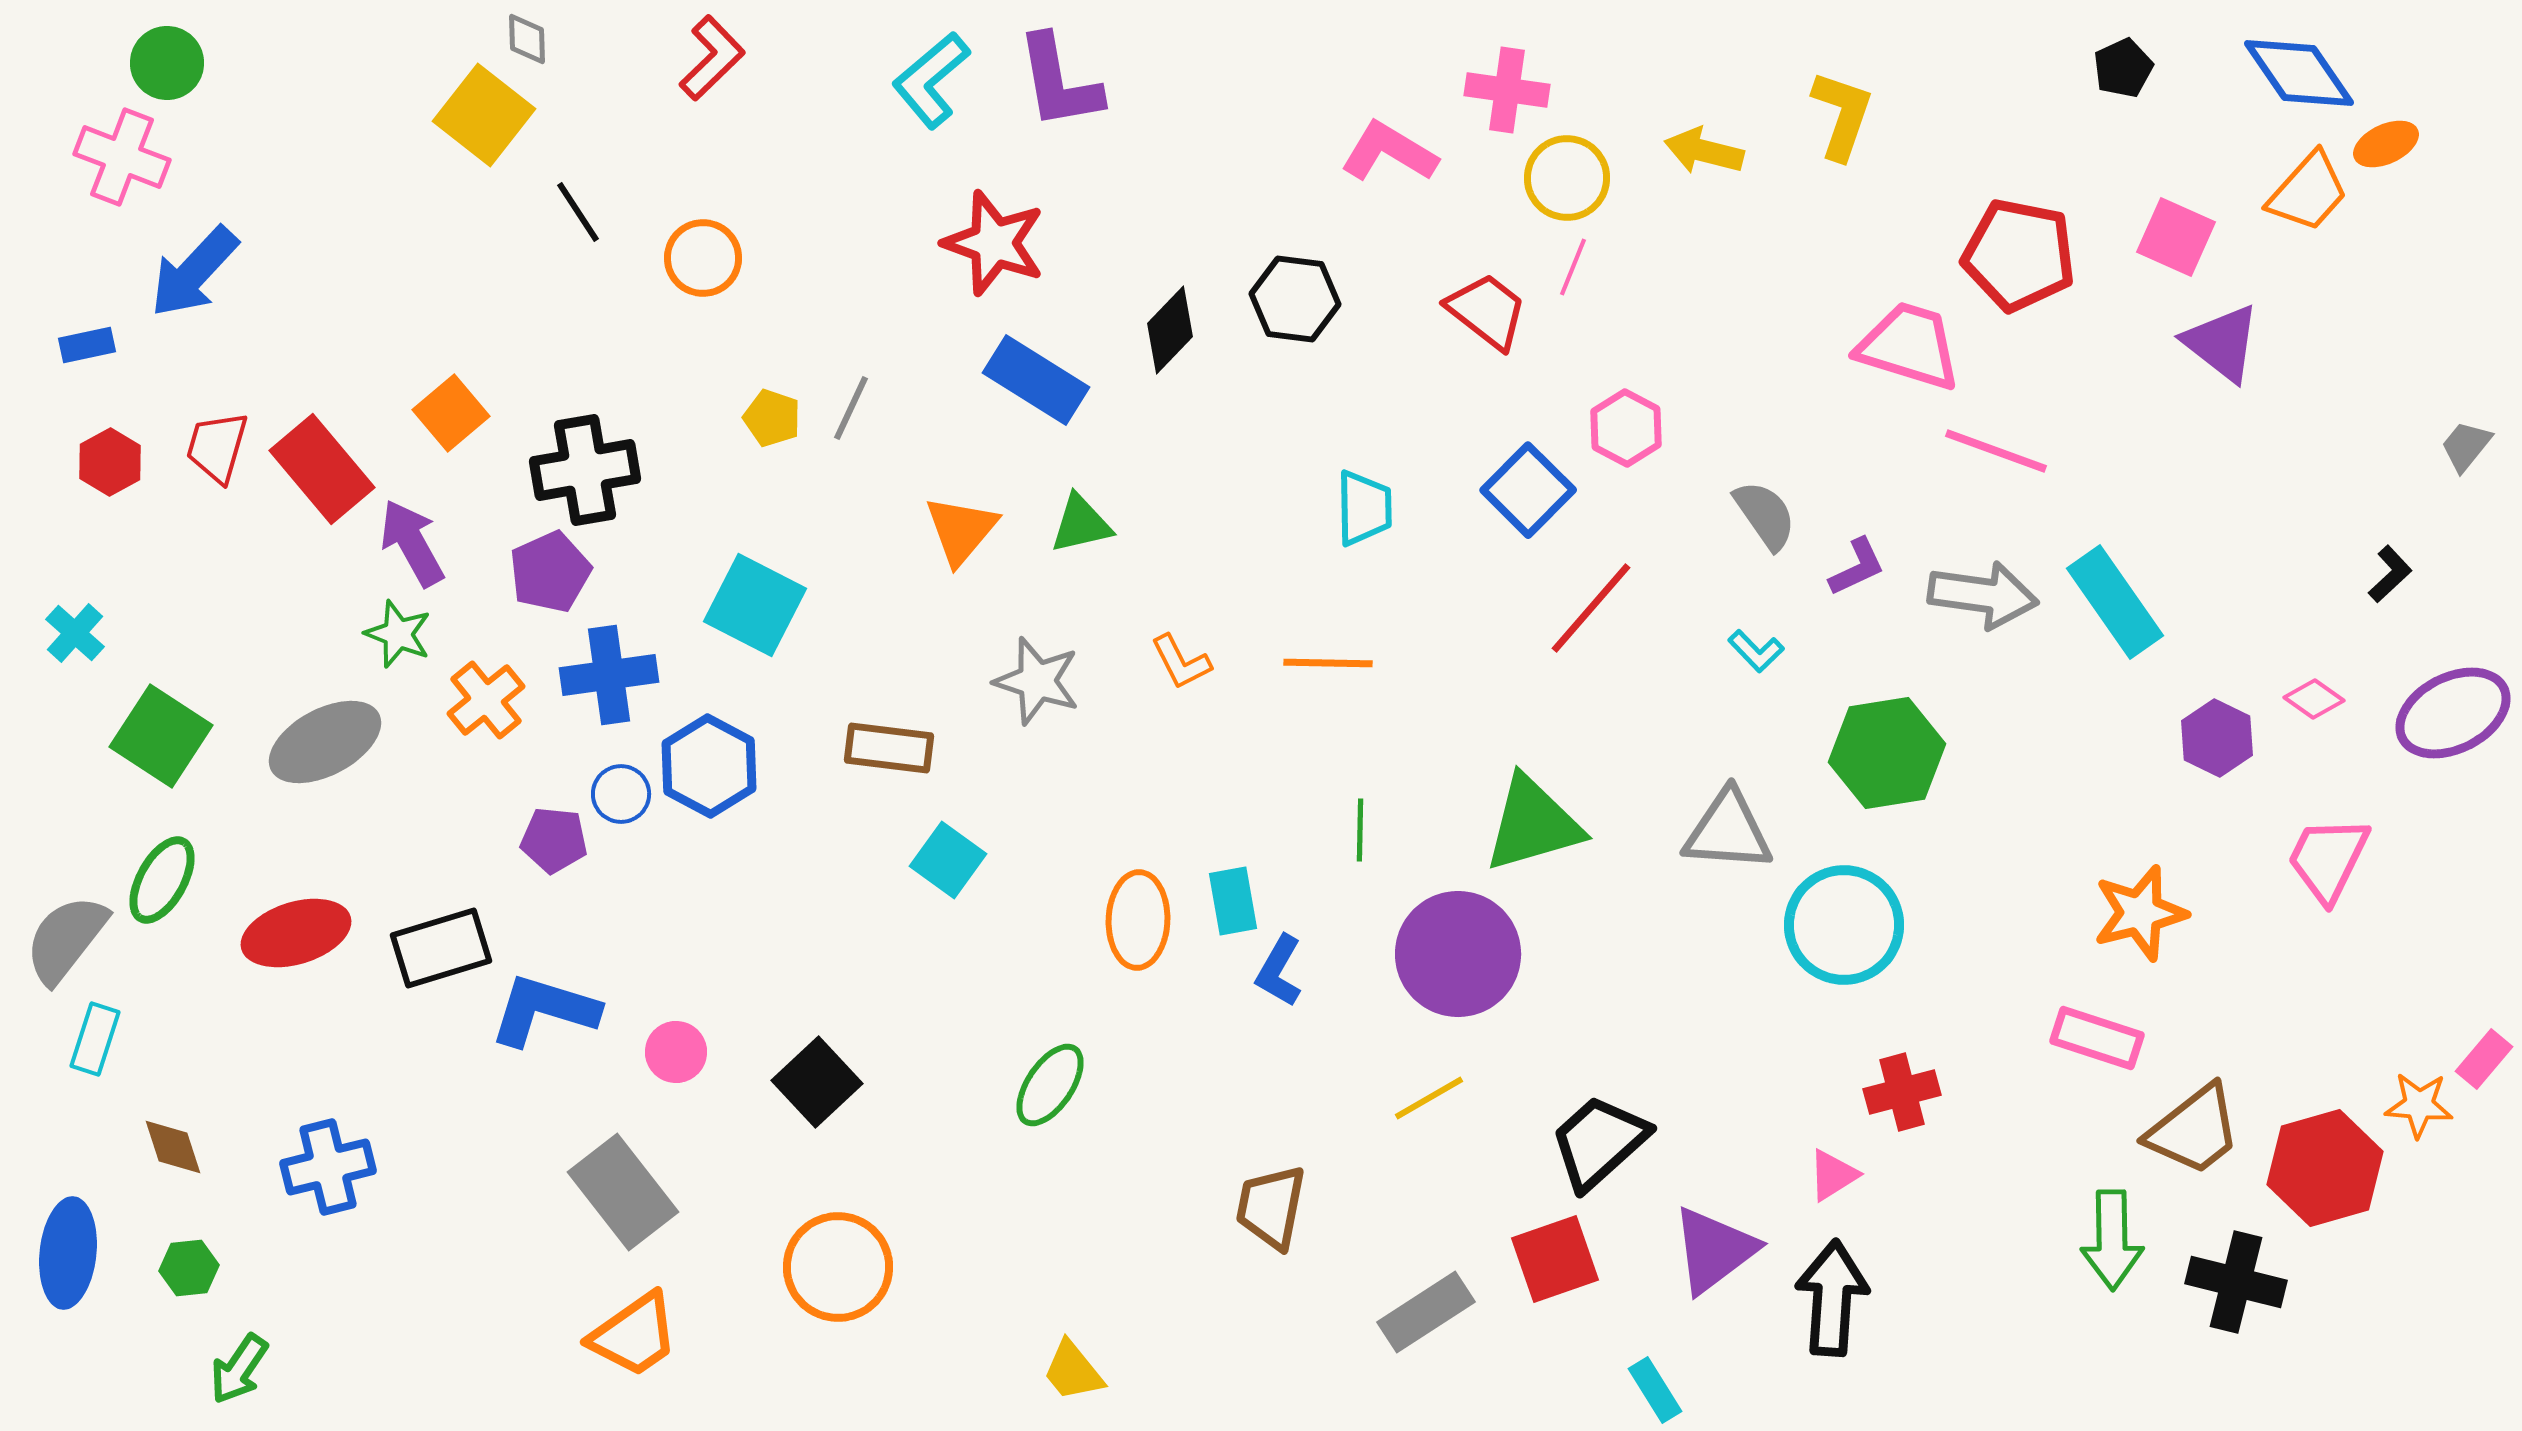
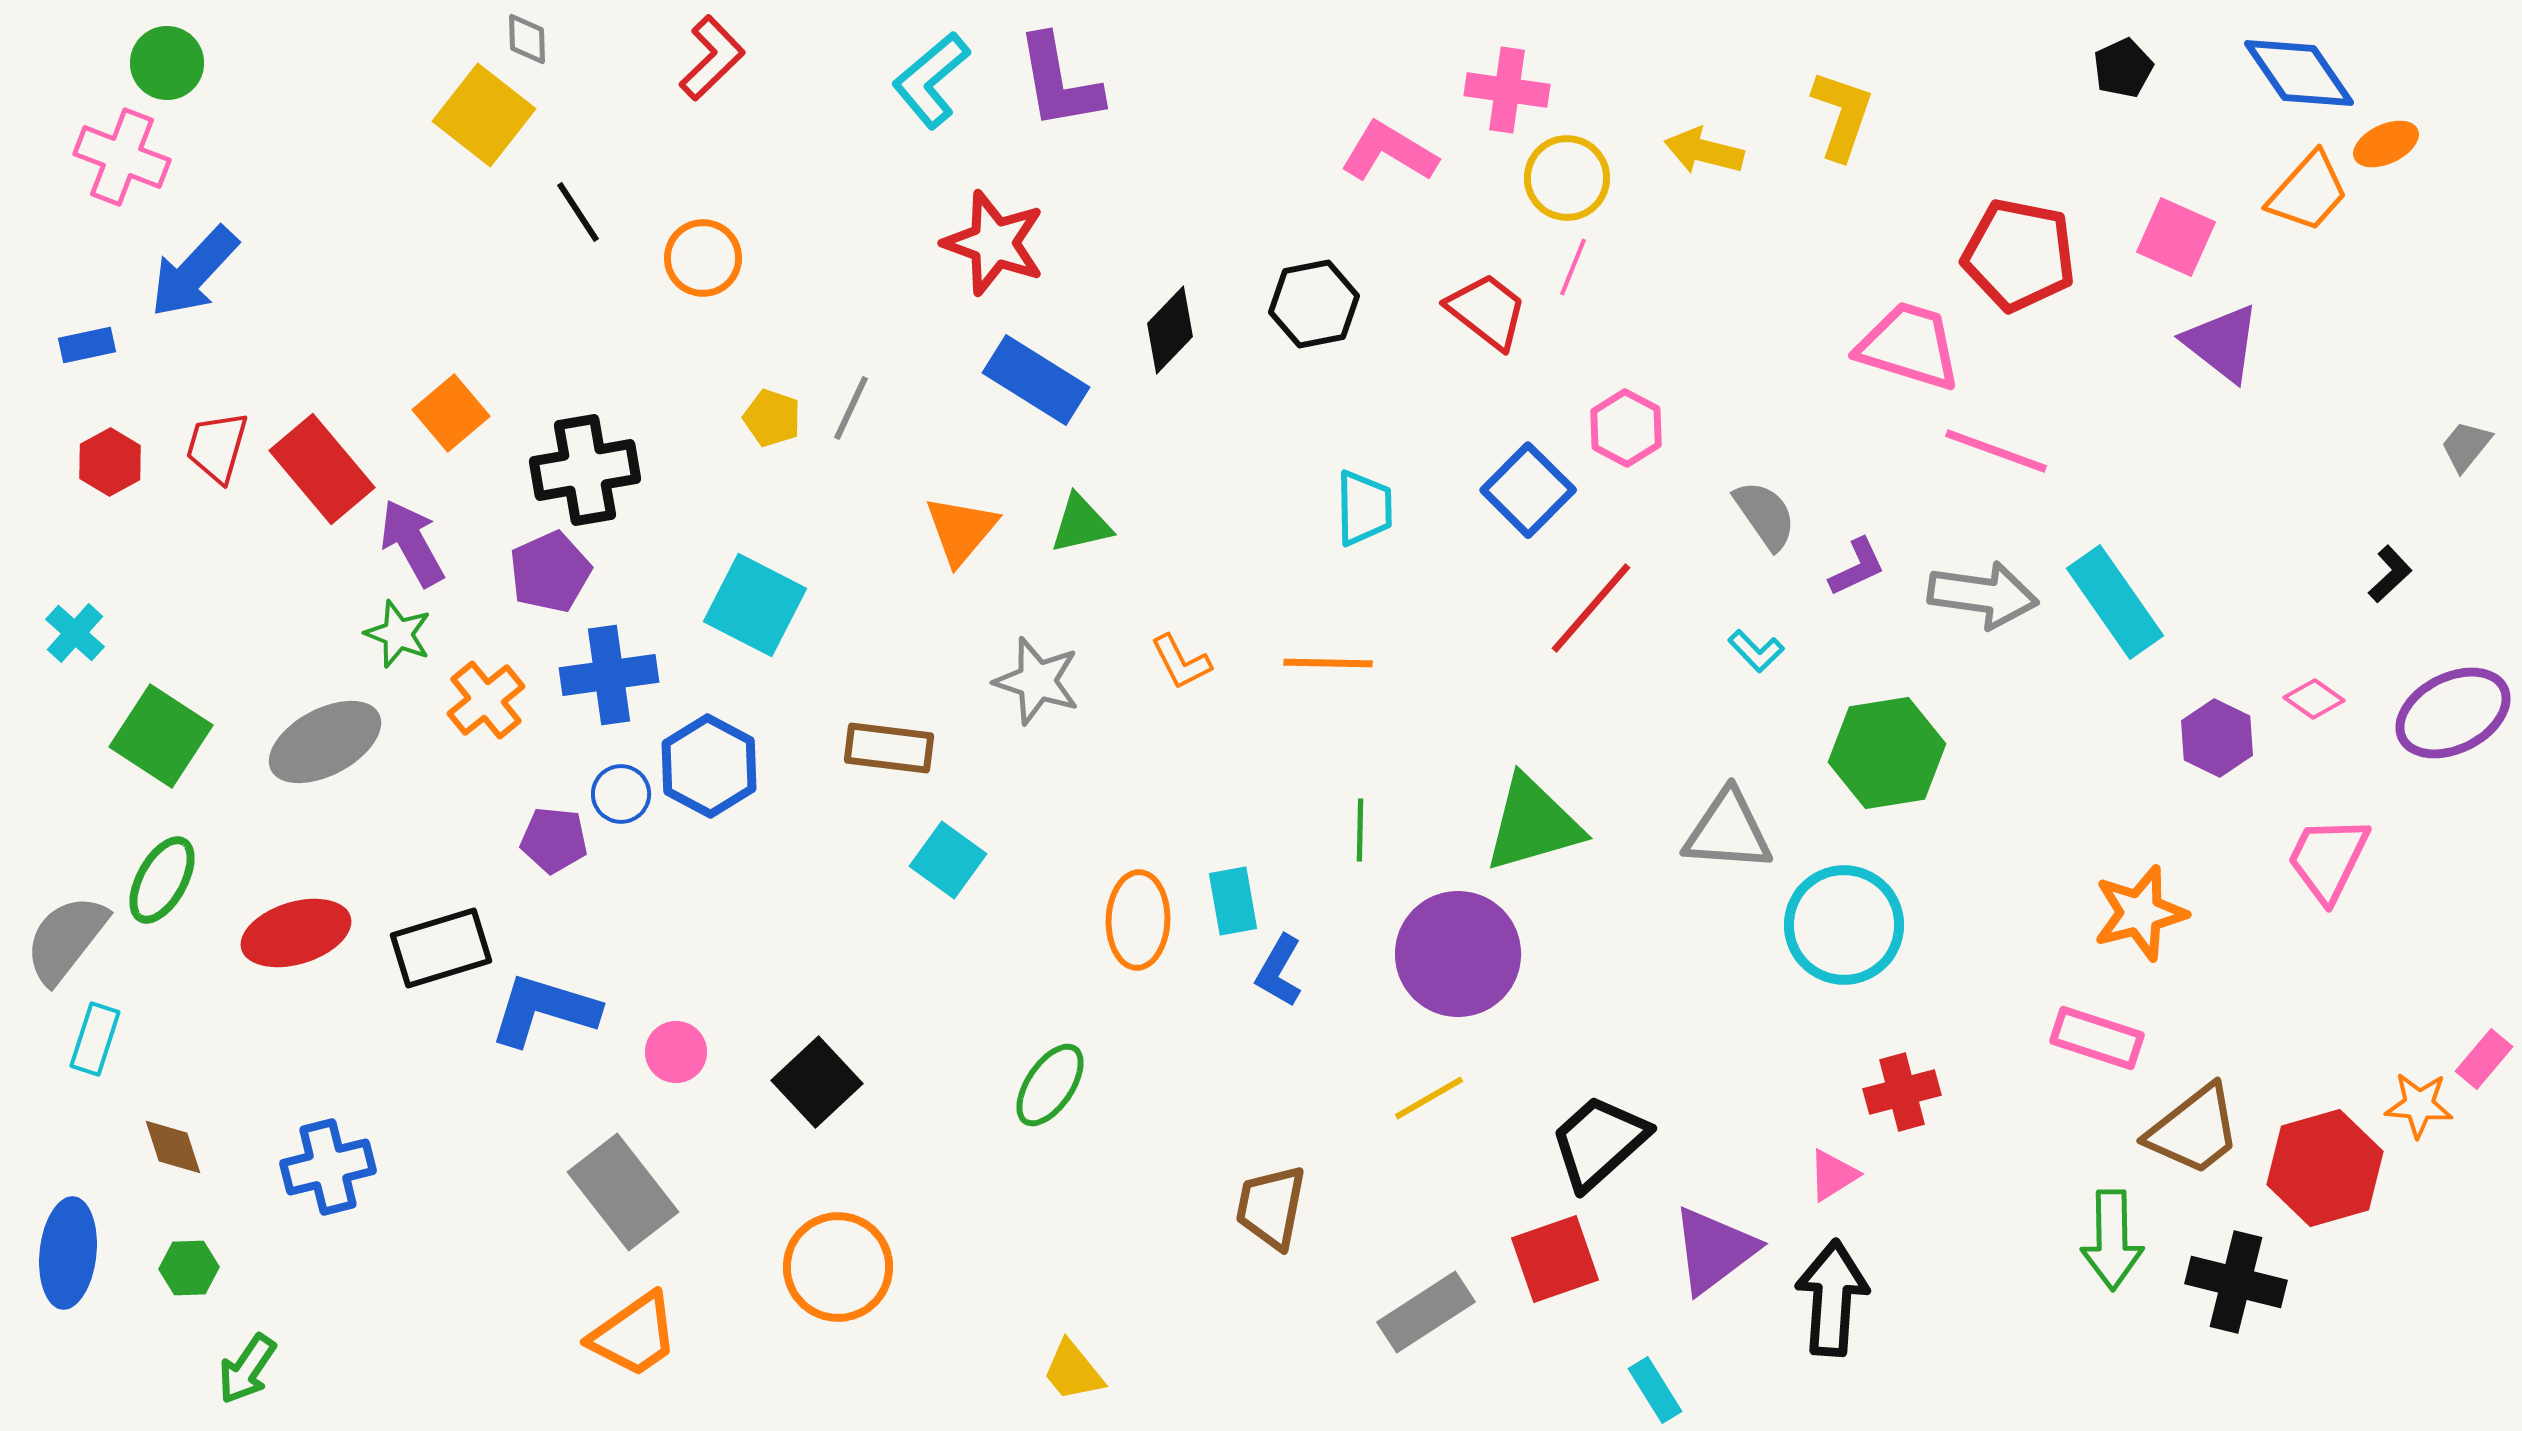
black hexagon at (1295, 299): moved 19 px right, 5 px down; rotated 18 degrees counterclockwise
green hexagon at (189, 1268): rotated 4 degrees clockwise
green arrow at (239, 1369): moved 8 px right
